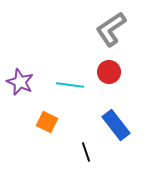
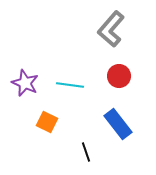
gray L-shape: rotated 15 degrees counterclockwise
red circle: moved 10 px right, 4 px down
purple star: moved 5 px right, 1 px down
blue rectangle: moved 2 px right, 1 px up
